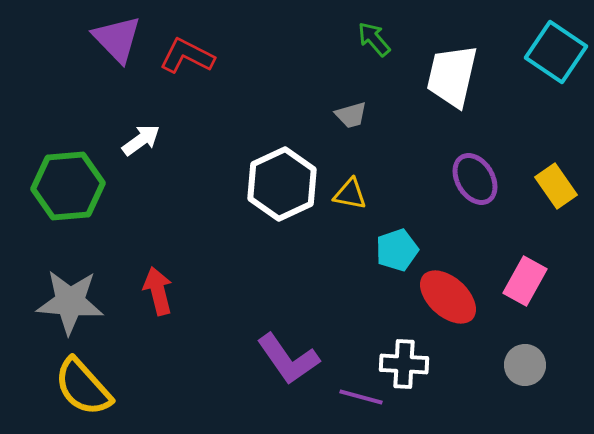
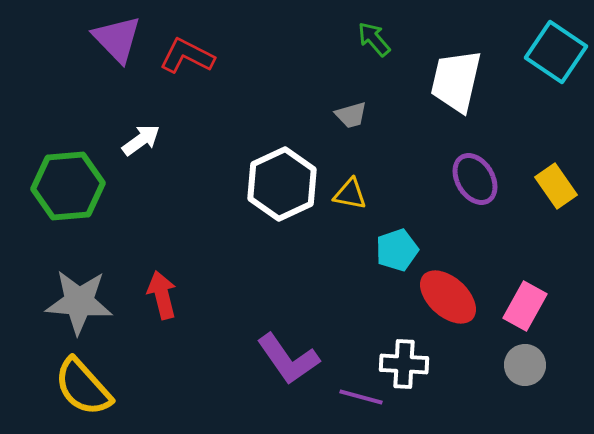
white trapezoid: moved 4 px right, 5 px down
pink rectangle: moved 25 px down
red arrow: moved 4 px right, 4 px down
gray star: moved 9 px right
